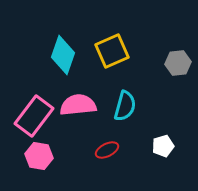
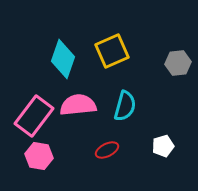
cyan diamond: moved 4 px down
